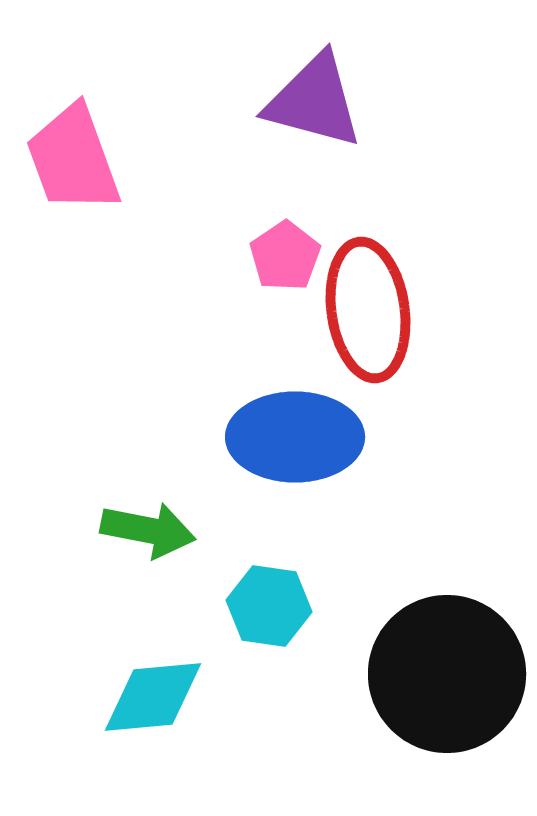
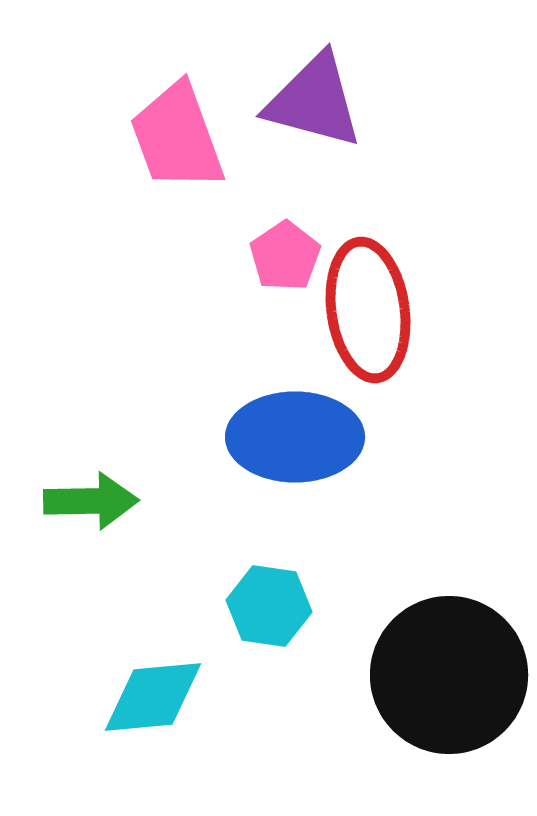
pink trapezoid: moved 104 px right, 22 px up
green arrow: moved 57 px left, 29 px up; rotated 12 degrees counterclockwise
black circle: moved 2 px right, 1 px down
